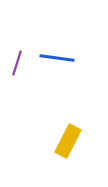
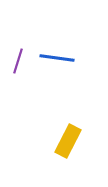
purple line: moved 1 px right, 2 px up
